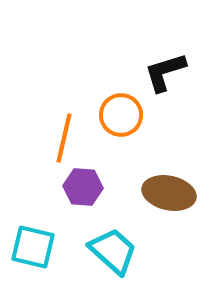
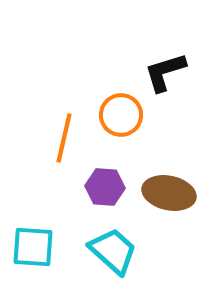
purple hexagon: moved 22 px right
cyan square: rotated 9 degrees counterclockwise
